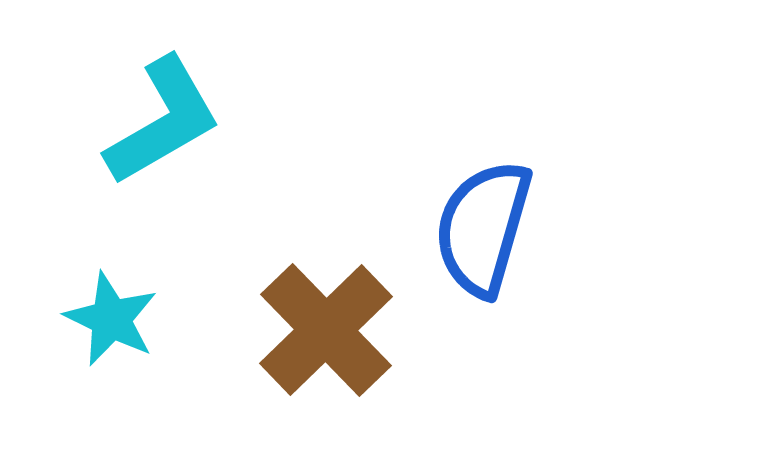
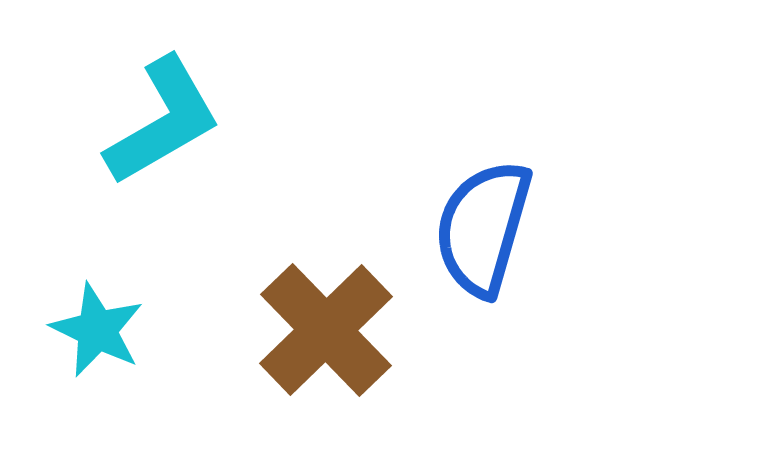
cyan star: moved 14 px left, 11 px down
